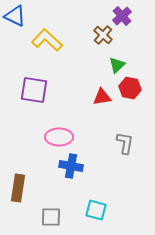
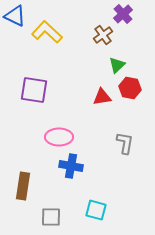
purple cross: moved 1 px right, 2 px up
brown cross: rotated 12 degrees clockwise
yellow L-shape: moved 8 px up
brown rectangle: moved 5 px right, 2 px up
